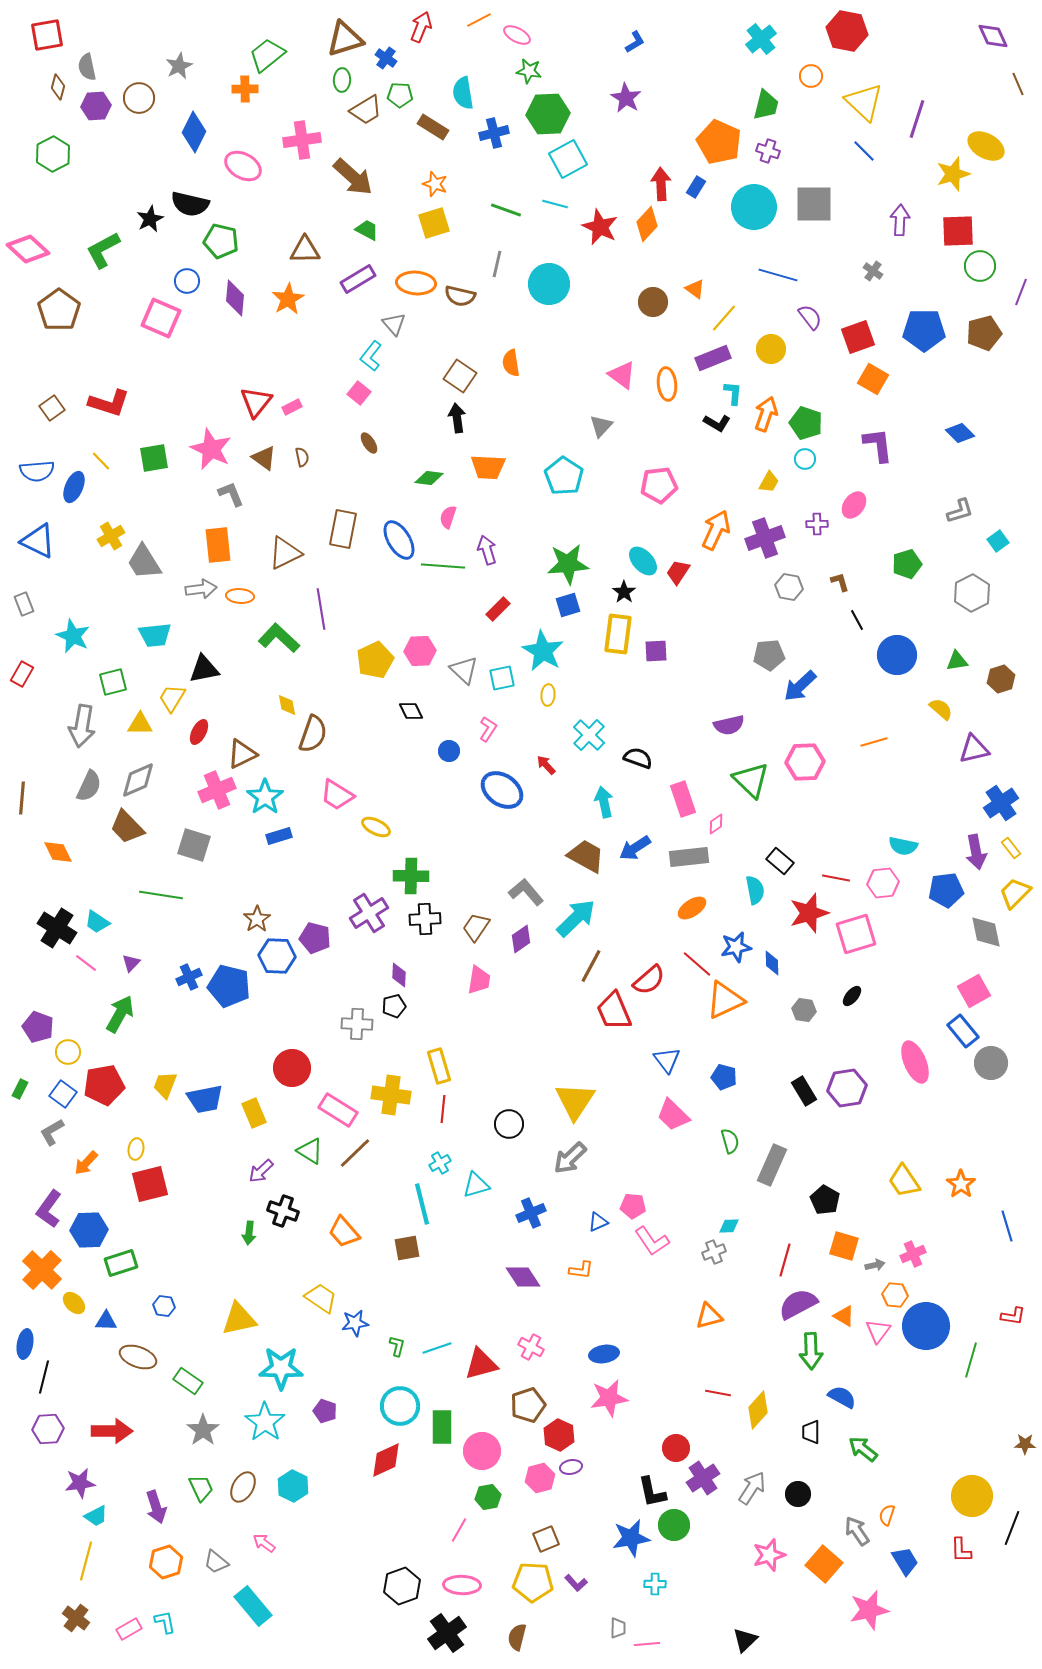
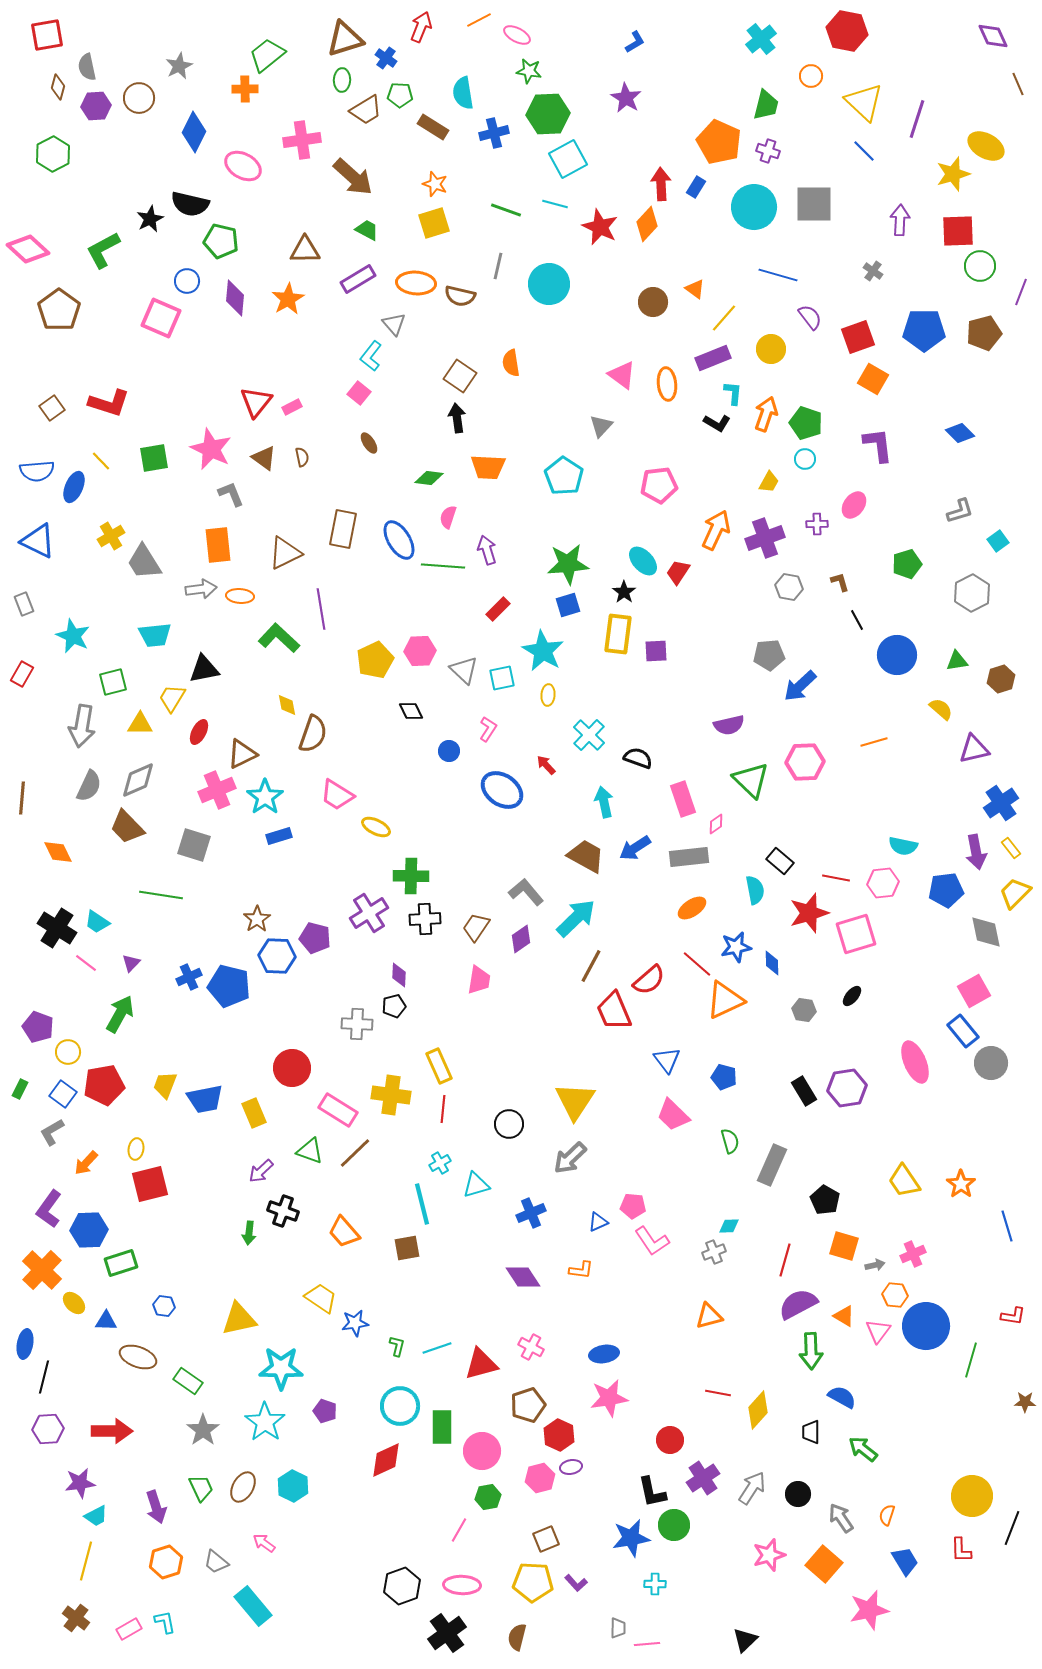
gray line at (497, 264): moved 1 px right, 2 px down
yellow rectangle at (439, 1066): rotated 8 degrees counterclockwise
green triangle at (310, 1151): rotated 12 degrees counterclockwise
brown star at (1025, 1444): moved 42 px up
red circle at (676, 1448): moved 6 px left, 8 px up
gray arrow at (857, 1531): moved 16 px left, 13 px up
